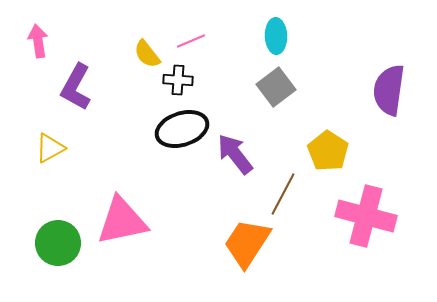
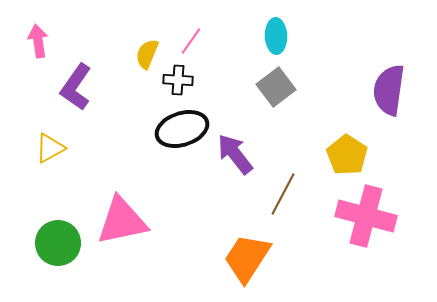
pink line: rotated 32 degrees counterclockwise
yellow semicircle: rotated 60 degrees clockwise
purple L-shape: rotated 6 degrees clockwise
yellow pentagon: moved 19 px right, 4 px down
orange trapezoid: moved 15 px down
